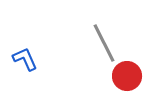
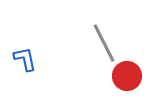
blue L-shape: rotated 12 degrees clockwise
